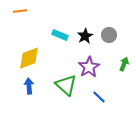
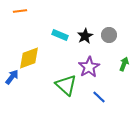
blue arrow: moved 17 px left, 9 px up; rotated 42 degrees clockwise
